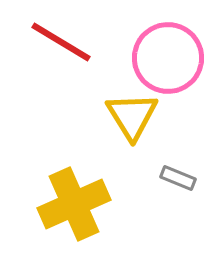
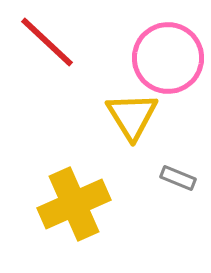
red line: moved 14 px left; rotated 12 degrees clockwise
